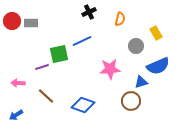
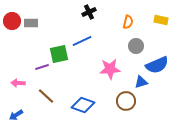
orange semicircle: moved 8 px right, 3 px down
yellow rectangle: moved 5 px right, 13 px up; rotated 48 degrees counterclockwise
blue semicircle: moved 1 px left, 1 px up
brown circle: moved 5 px left
